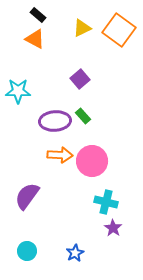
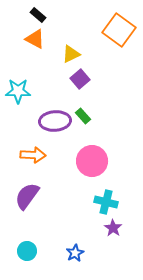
yellow triangle: moved 11 px left, 26 px down
orange arrow: moved 27 px left
